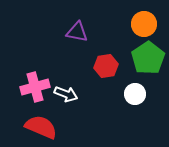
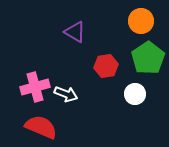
orange circle: moved 3 px left, 3 px up
purple triangle: moved 2 px left; rotated 20 degrees clockwise
